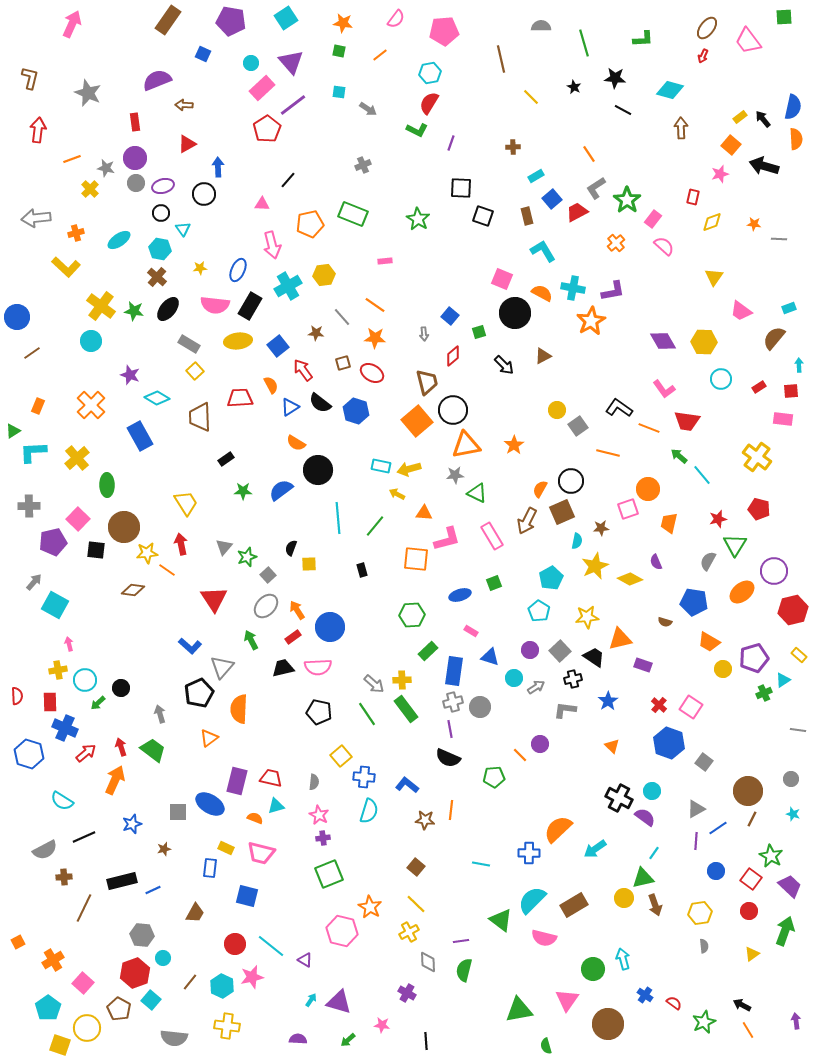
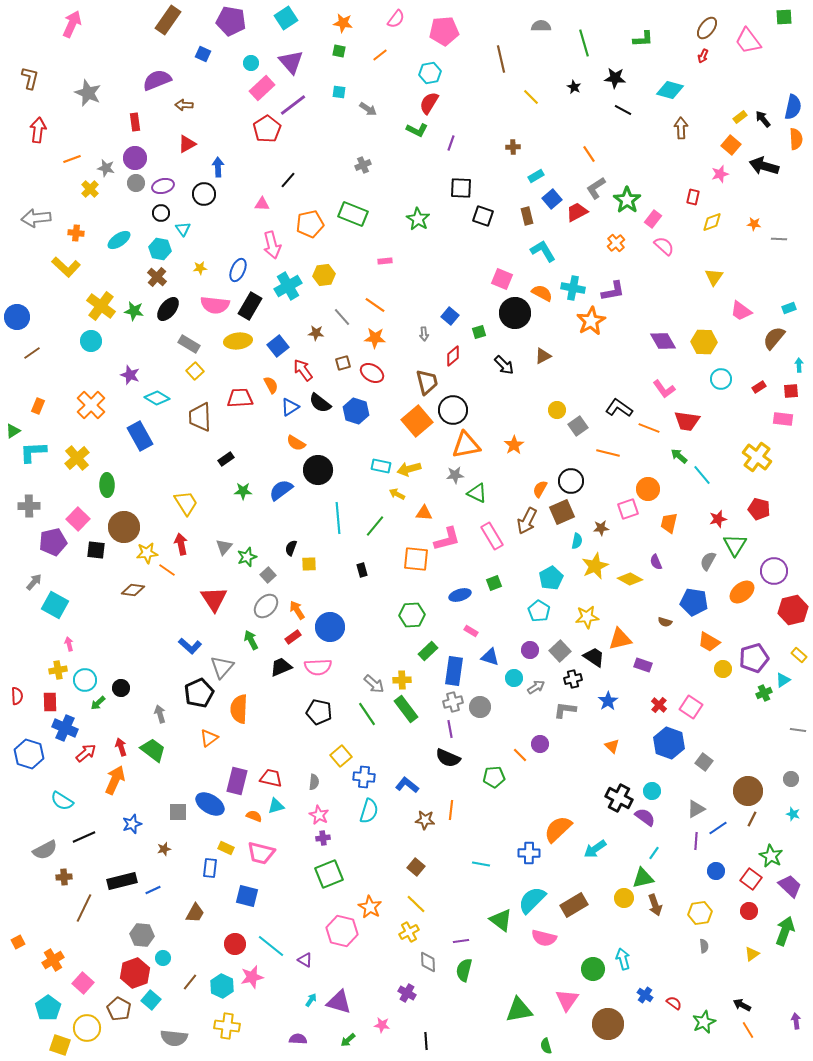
orange cross at (76, 233): rotated 21 degrees clockwise
black trapezoid at (283, 668): moved 2 px left, 1 px up; rotated 10 degrees counterclockwise
orange semicircle at (255, 818): moved 1 px left, 2 px up
